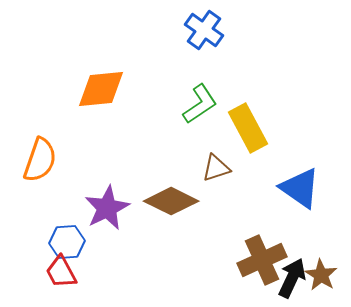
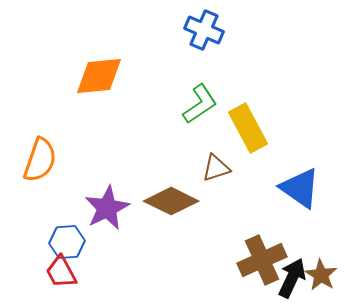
blue cross: rotated 12 degrees counterclockwise
orange diamond: moved 2 px left, 13 px up
